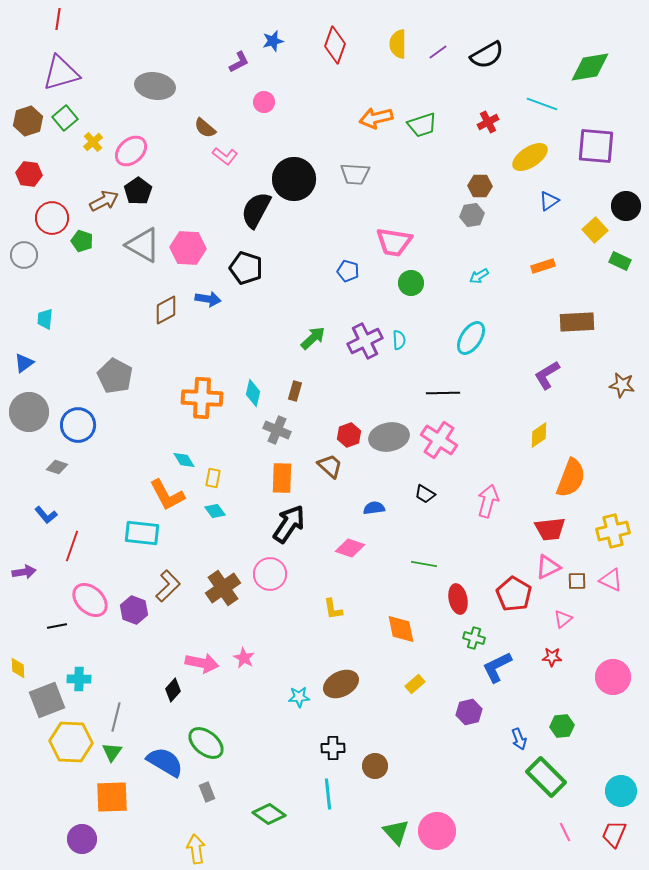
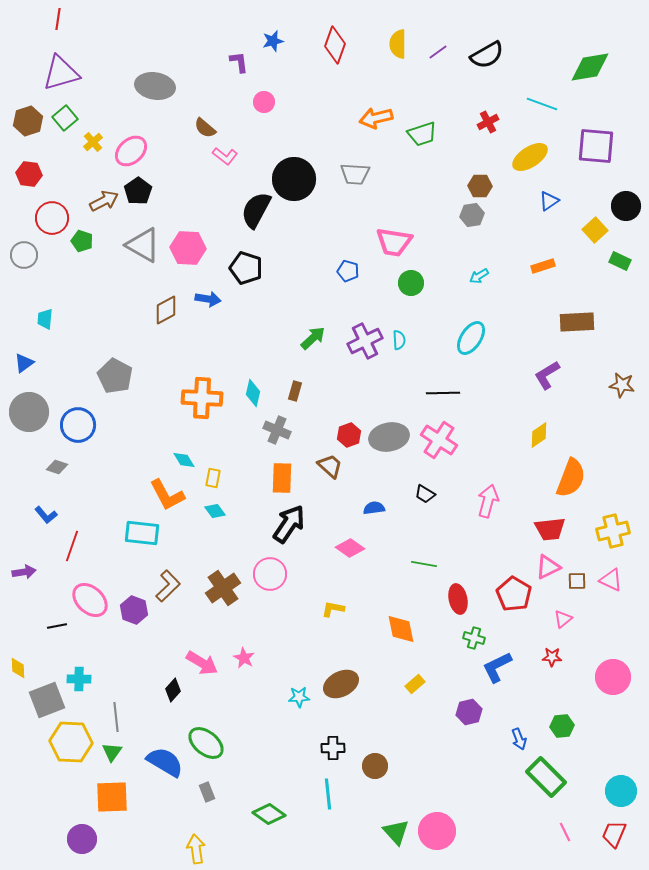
purple L-shape at (239, 62): rotated 70 degrees counterclockwise
green trapezoid at (422, 125): moved 9 px down
pink diamond at (350, 548): rotated 16 degrees clockwise
yellow L-shape at (333, 609): rotated 110 degrees clockwise
pink arrow at (202, 663): rotated 20 degrees clockwise
gray line at (116, 717): rotated 20 degrees counterclockwise
